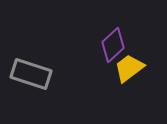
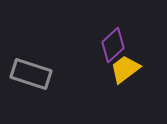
yellow trapezoid: moved 4 px left, 1 px down
